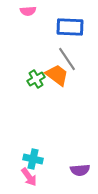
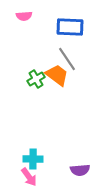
pink semicircle: moved 4 px left, 5 px down
cyan cross: rotated 12 degrees counterclockwise
